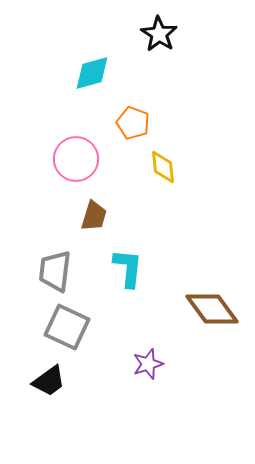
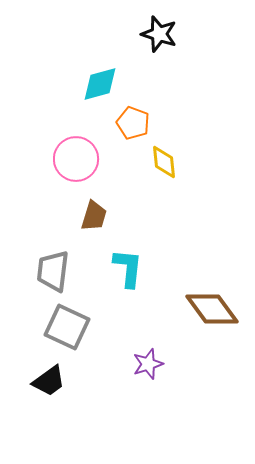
black star: rotated 15 degrees counterclockwise
cyan diamond: moved 8 px right, 11 px down
yellow diamond: moved 1 px right, 5 px up
gray trapezoid: moved 2 px left
